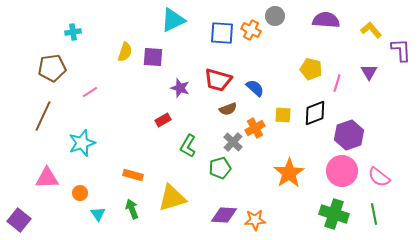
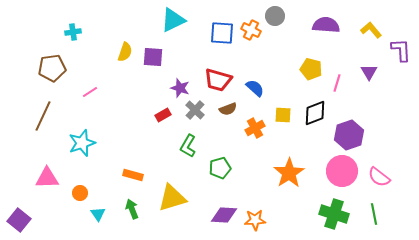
purple semicircle at (326, 20): moved 5 px down
red rectangle at (163, 120): moved 5 px up
gray cross at (233, 142): moved 38 px left, 32 px up
